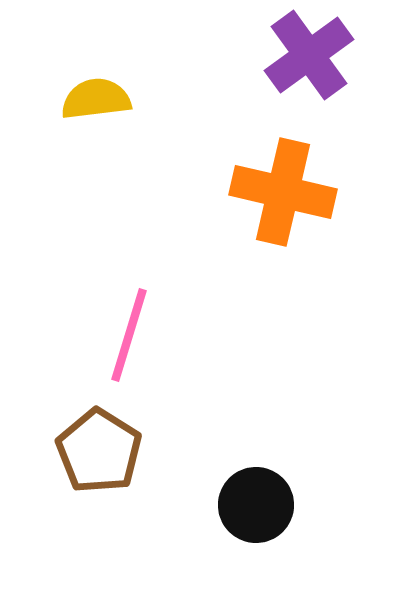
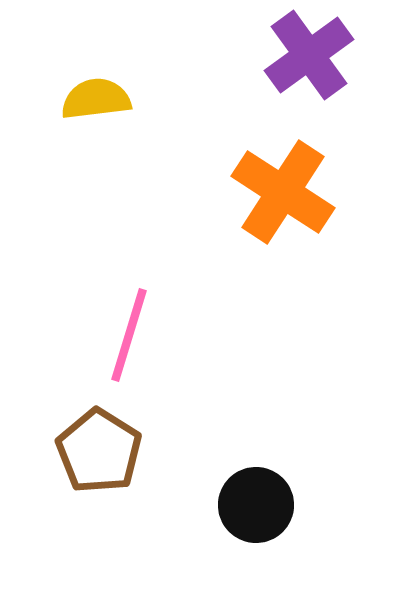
orange cross: rotated 20 degrees clockwise
